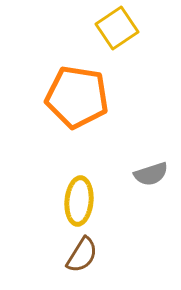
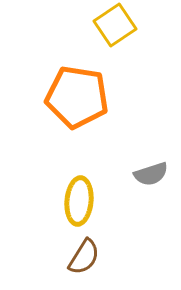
yellow square: moved 2 px left, 3 px up
brown semicircle: moved 2 px right, 2 px down
